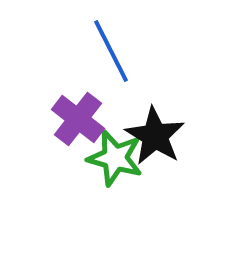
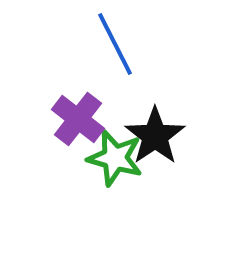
blue line: moved 4 px right, 7 px up
black star: rotated 6 degrees clockwise
